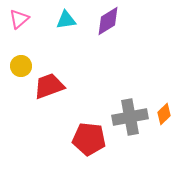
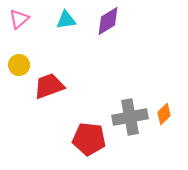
yellow circle: moved 2 px left, 1 px up
